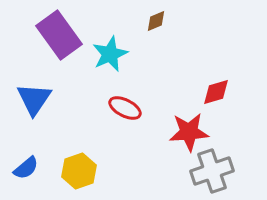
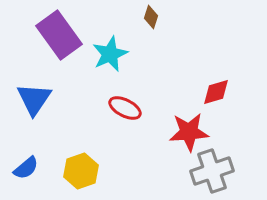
brown diamond: moved 5 px left, 4 px up; rotated 50 degrees counterclockwise
yellow hexagon: moved 2 px right
